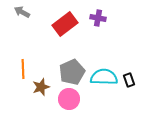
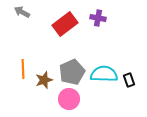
cyan semicircle: moved 3 px up
brown star: moved 3 px right, 7 px up
